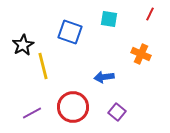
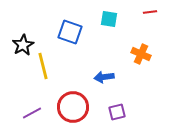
red line: moved 2 px up; rotated 56 degrees clockwise
purple square: rotated 36 degrees clockwise
